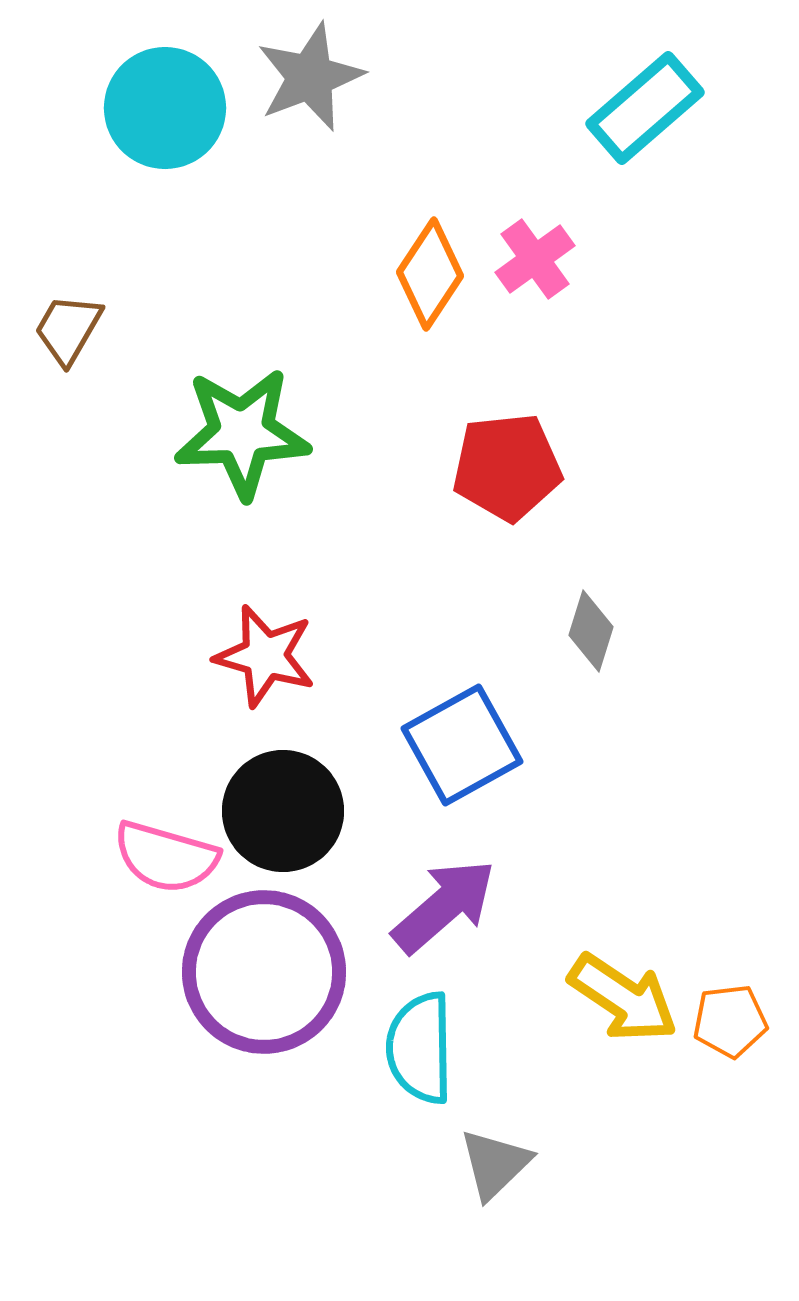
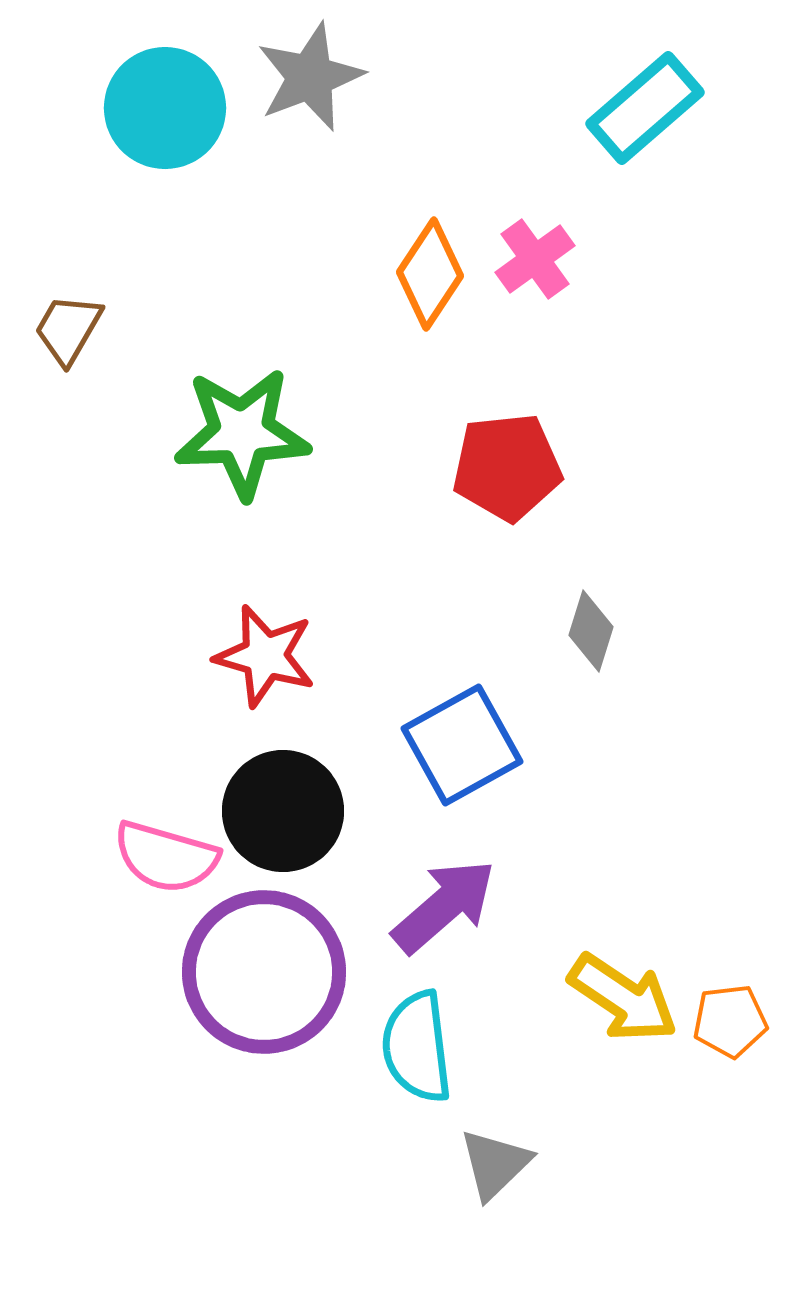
cyan semicircle: moved 3 px left, 1 px up; rotated 6 degrees counterclockwise
